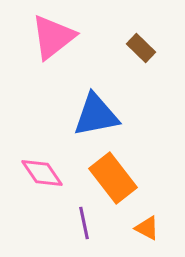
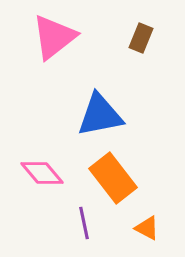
pink triangle: moved 1 px right
brown rectangle: moved 10 px up; rotated 68 degrees clockwise
blue triangle: moved 4 px right
pink diamond: rotated 6 degrees counterclockwise
